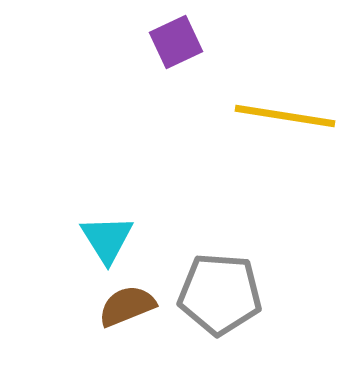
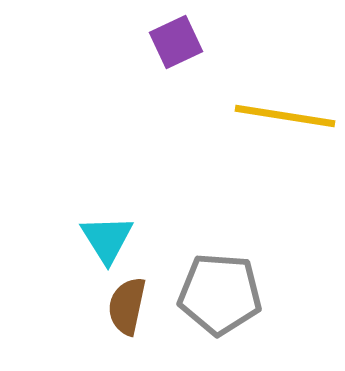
brown semicircle: rotated 56 degrees counterclockwise
